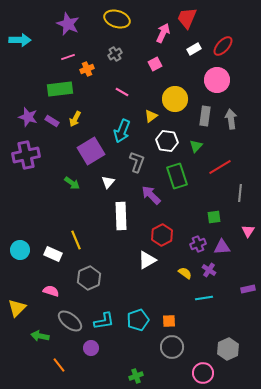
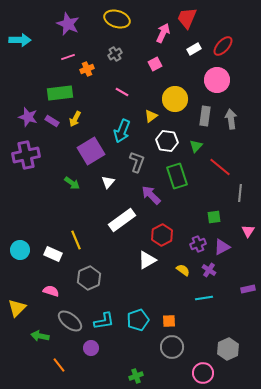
green rectangle at (60, 89): moved 4 px down
red line at (220, 167): rotated 70 degrees clockwise
white rectangle at (121, 216): moved 1 px right, 4 px down; rotated 56 degrees clockwise
purple triangle at (222, 247): rotated 24 degrees counterclockwise
yellow semicircle at (185, 273): moved 2 px left, 3 px up
